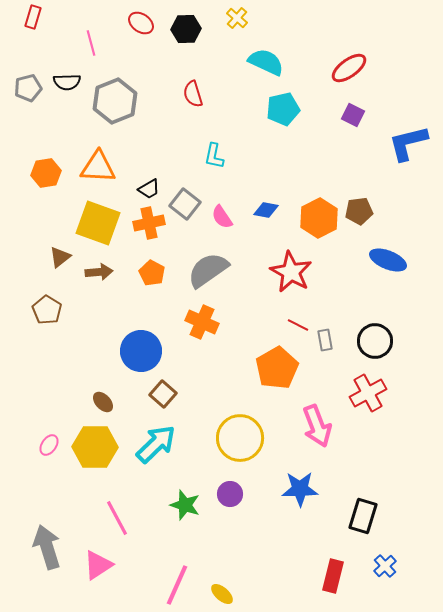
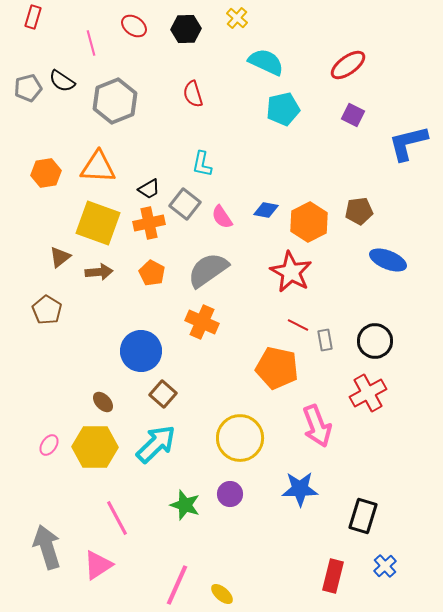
red ellipse at (141, 23): moved 7 px left, 3 px down
red ellipse at (349, 68): moved 1 px left, 3 px up
black semicircle at (67, 82): moved 5 px left, 1 px up; rotated 36 degrees clockwise
cyan L-shape at (214, 156): moved 12 px left, 8 px down
orange hexagon at (319, 218): moved 10 px left, 4 px down
orange pentagon at (277, 368): rotated 30 degrees counterclockwise
